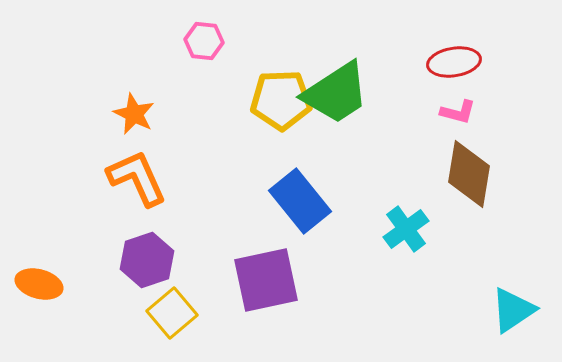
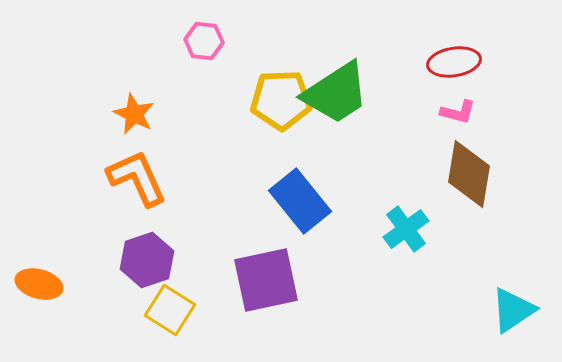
yellow square: moved 2 px left, 3 px up; rotated 18 degrees counterclockwise
